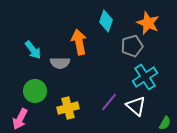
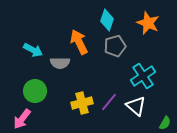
cyan diamond: moved 1 px right, 1 px up
orange arrow: rotated 15 degrees counterclockwise
gray pentagon: moved 17 px left
cyan arrow: rotated 24 degrees counterclockwise
cyan cross: moved 2 px left, 1 px up
yellow cross: moved 14 px right, 5 px up
pink arrow: moved 2 px right; rotated 10 degrees clockwise
